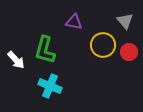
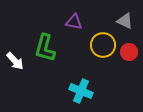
gray triangle: rotated 24 degrees counterclockwise
green L-shape: moved 2 px up
white arrow: moved 1 px left, 1 px down
cyan cross: moved 31 px right, 5 px down
